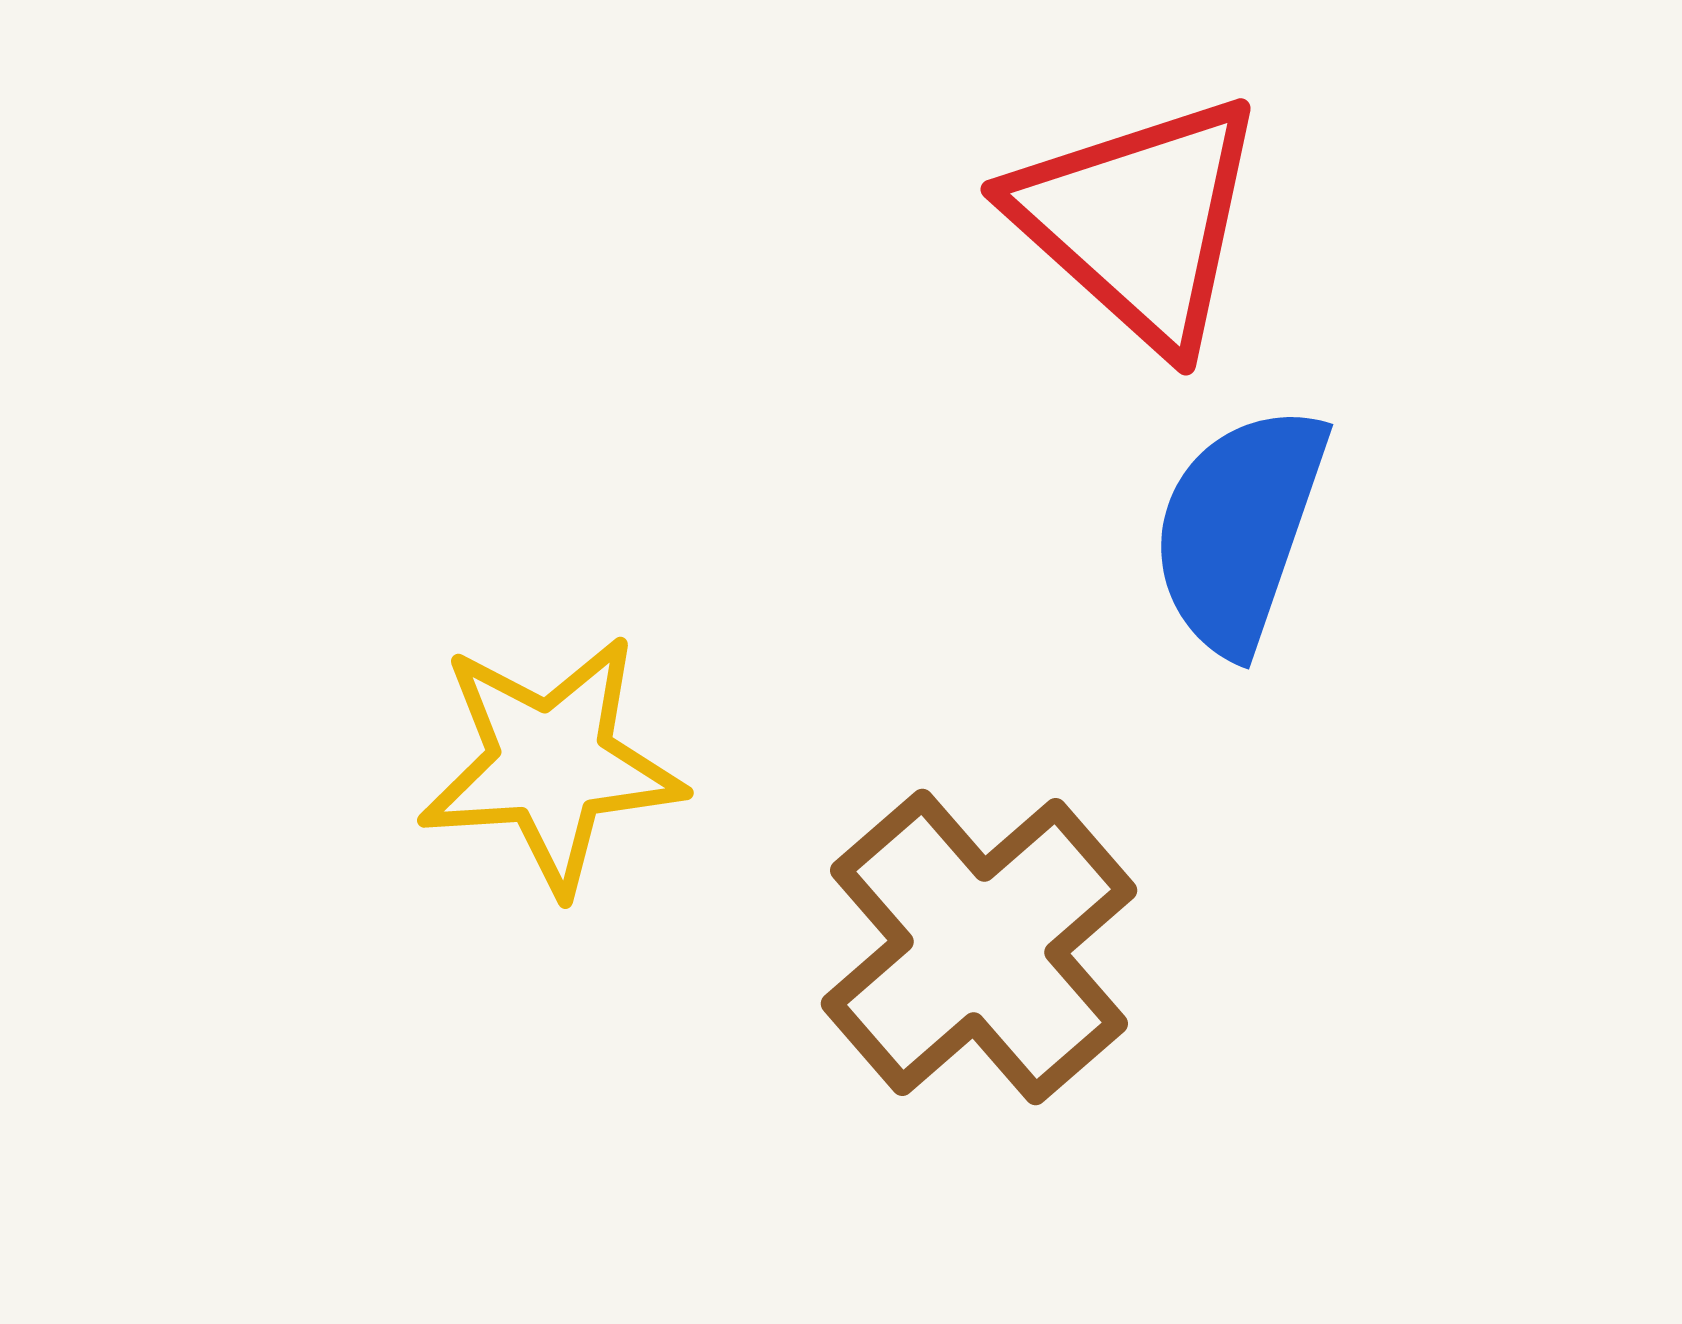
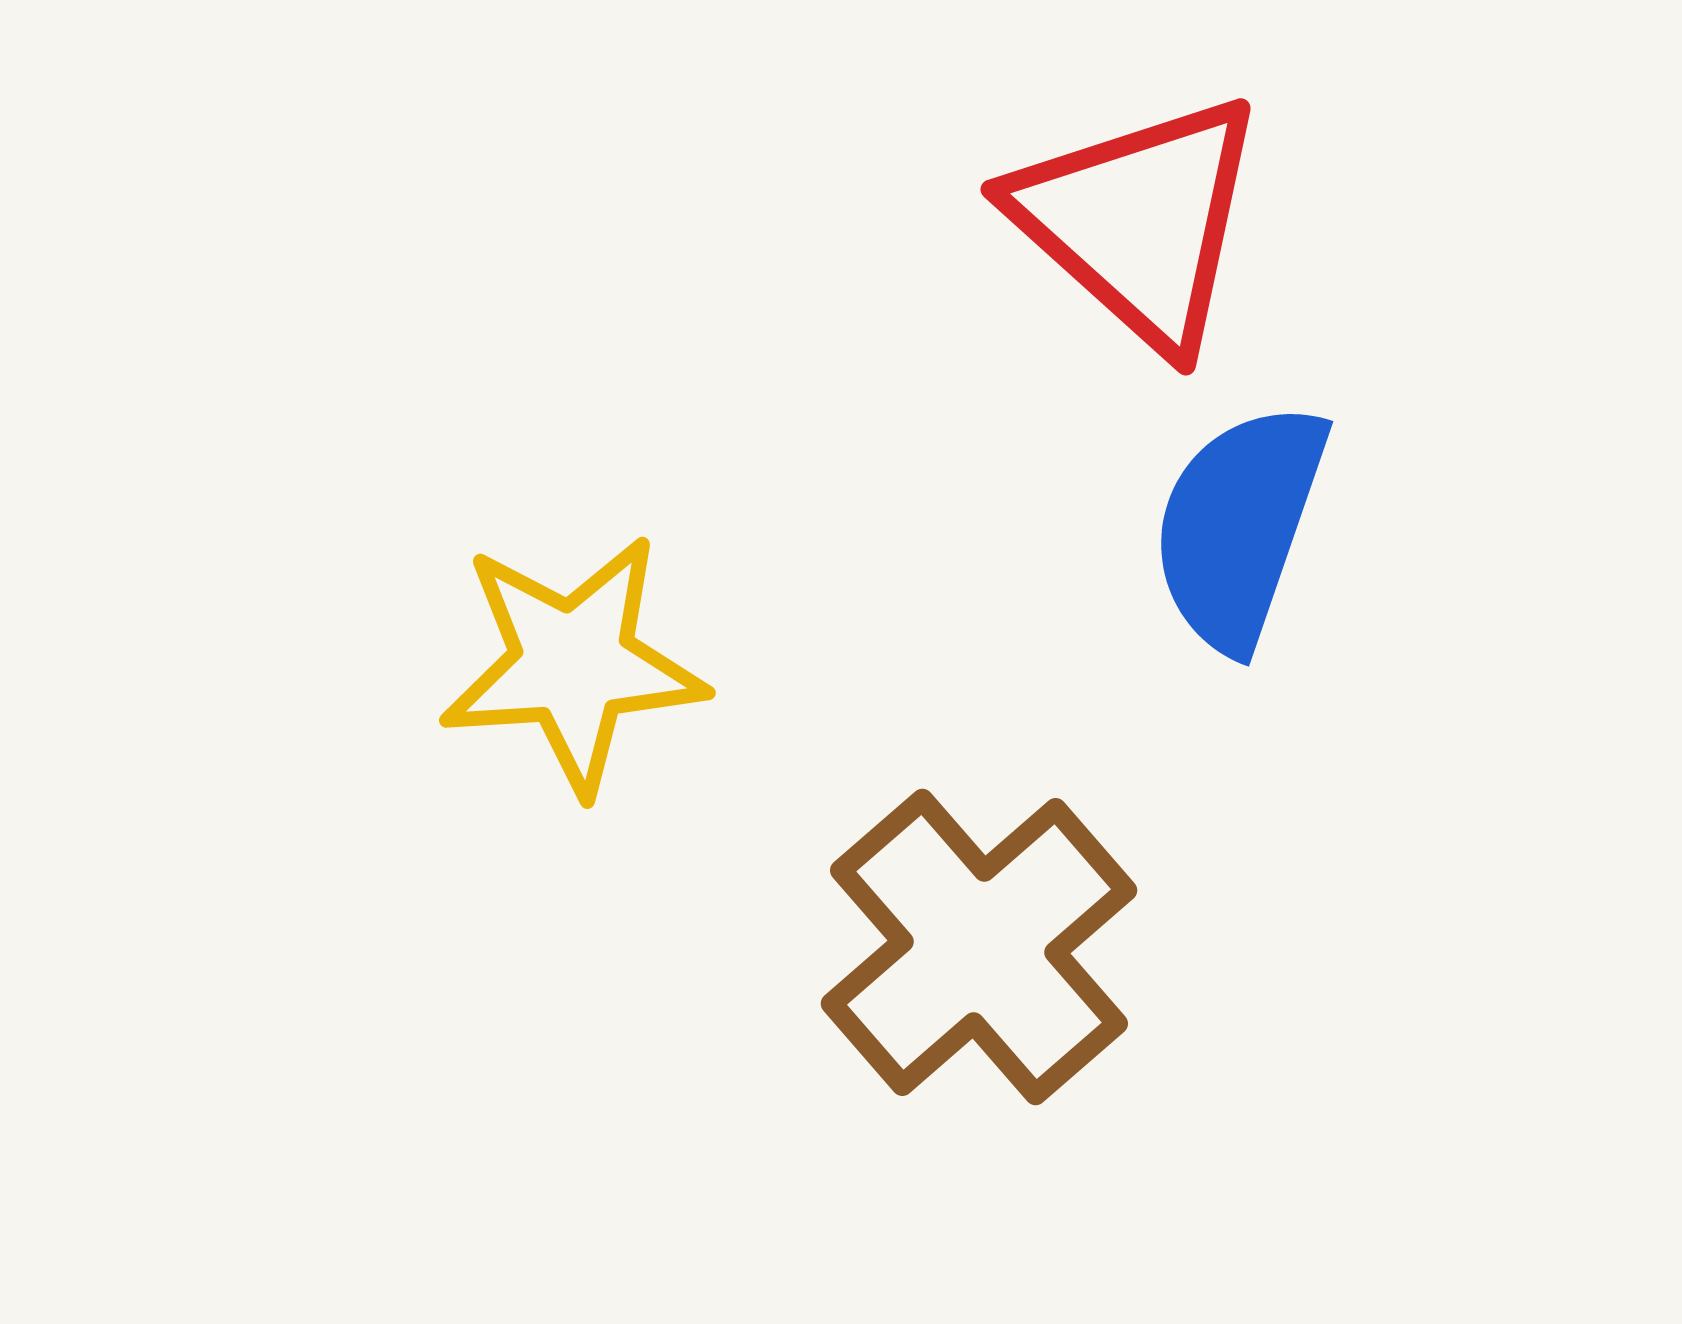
blue semicircle: moved 3 px up
yellow star: moved 22 px right, 100 px up
